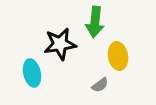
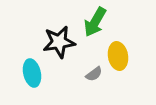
green arrow: rotated 24 degrees clockwise
black star: moved 1 px left, 2 px up
gray semicircle: moved 6 px left, 11 px up
